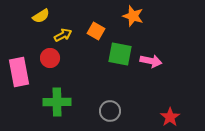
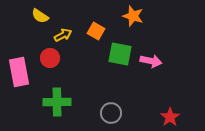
yellow semicircle: moved 1 px left; rotated 66 degrees clockwise
gray circle: moved 1 px right, 2 px down
